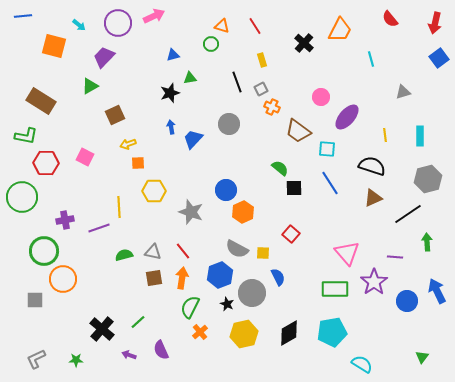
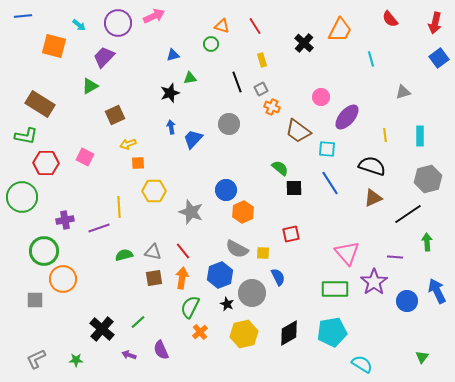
brown rectangle at (41, 101): moved 1 px left, 3 px down
red square at (291, 234): rotated 36 degrees clockwise
